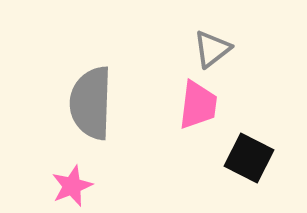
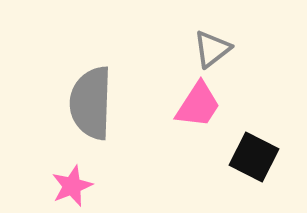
pink trapezoid: rotated 26 degrees clockwise
black square: moved 5 px right, 1 px up
